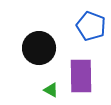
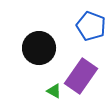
purple rectangle: rotated 36 degrees clockwise
green triangle: moved 3 px right, 1 px down
